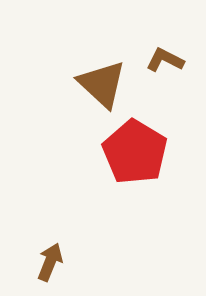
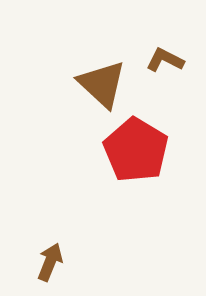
red pentagon: moved 1 px right, 2 px up
